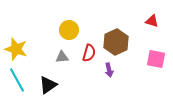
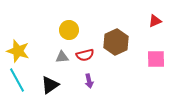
red triangle: moved 3 px right; rotated 40 degrees counterclockwise
yellow star: moved 2 px right, 2 px down
red semicircle: moved 4 px left, 2 px down; rotated 60 degrees clockwise
pink square: rotated 12 degrees counterclockwise
purple arrow: moved 20 px left, 11 px down
black triangle: moved 2 px right
